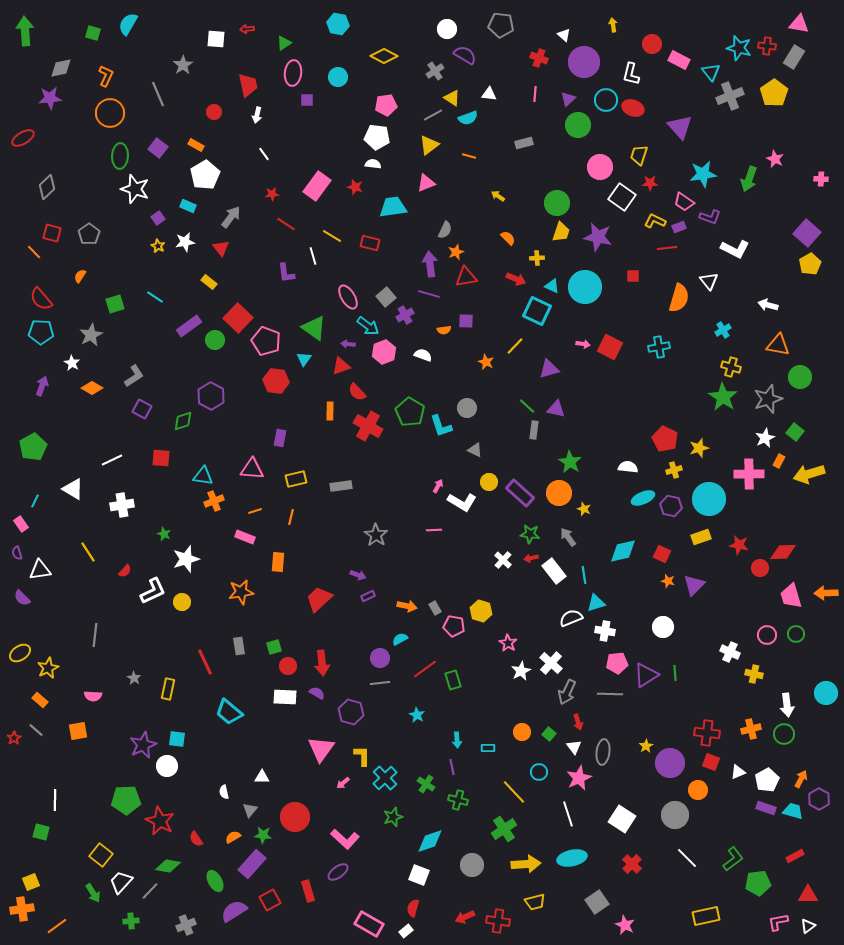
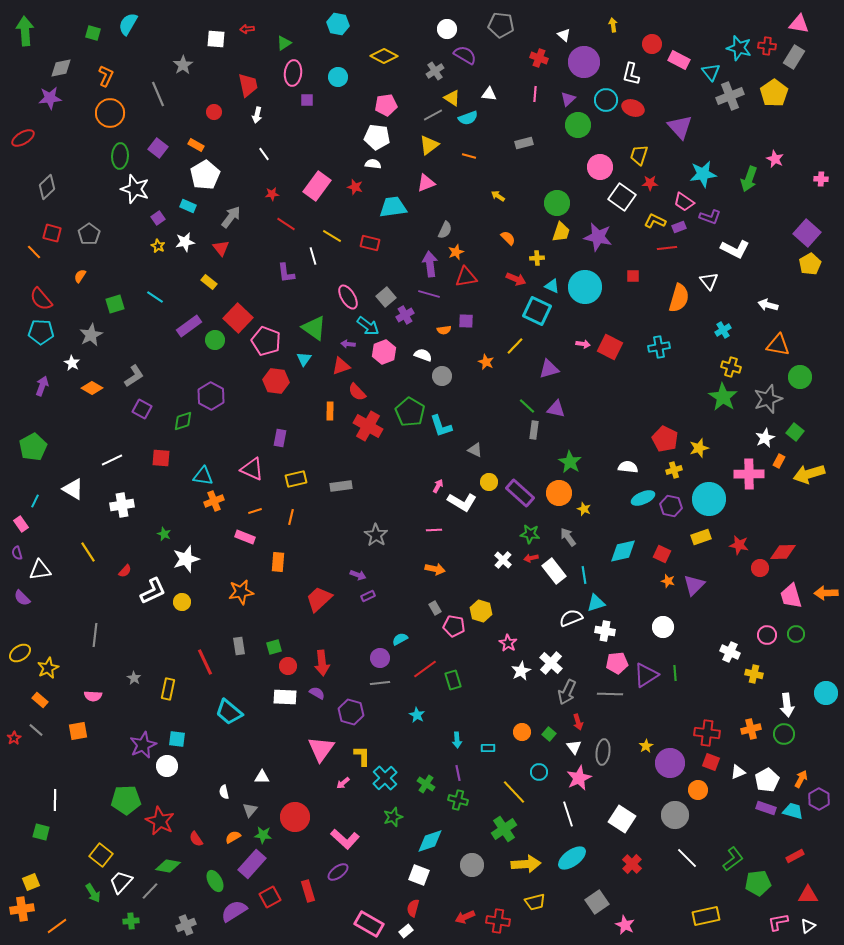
gray circle at (467, 408): moved 25 px left, 32 px up
pink triangle at (252, 469): rotated 20 degrees clockwise
orange arrow at (407, 606): moved 28 px right, 37 px up
purple line at (452, 767): moved 6 px right, 6 px down
cyan ellipse at (572, 858): rotated 24 degrees counterclockwise
red square at (270, 900): moved 3 px up
